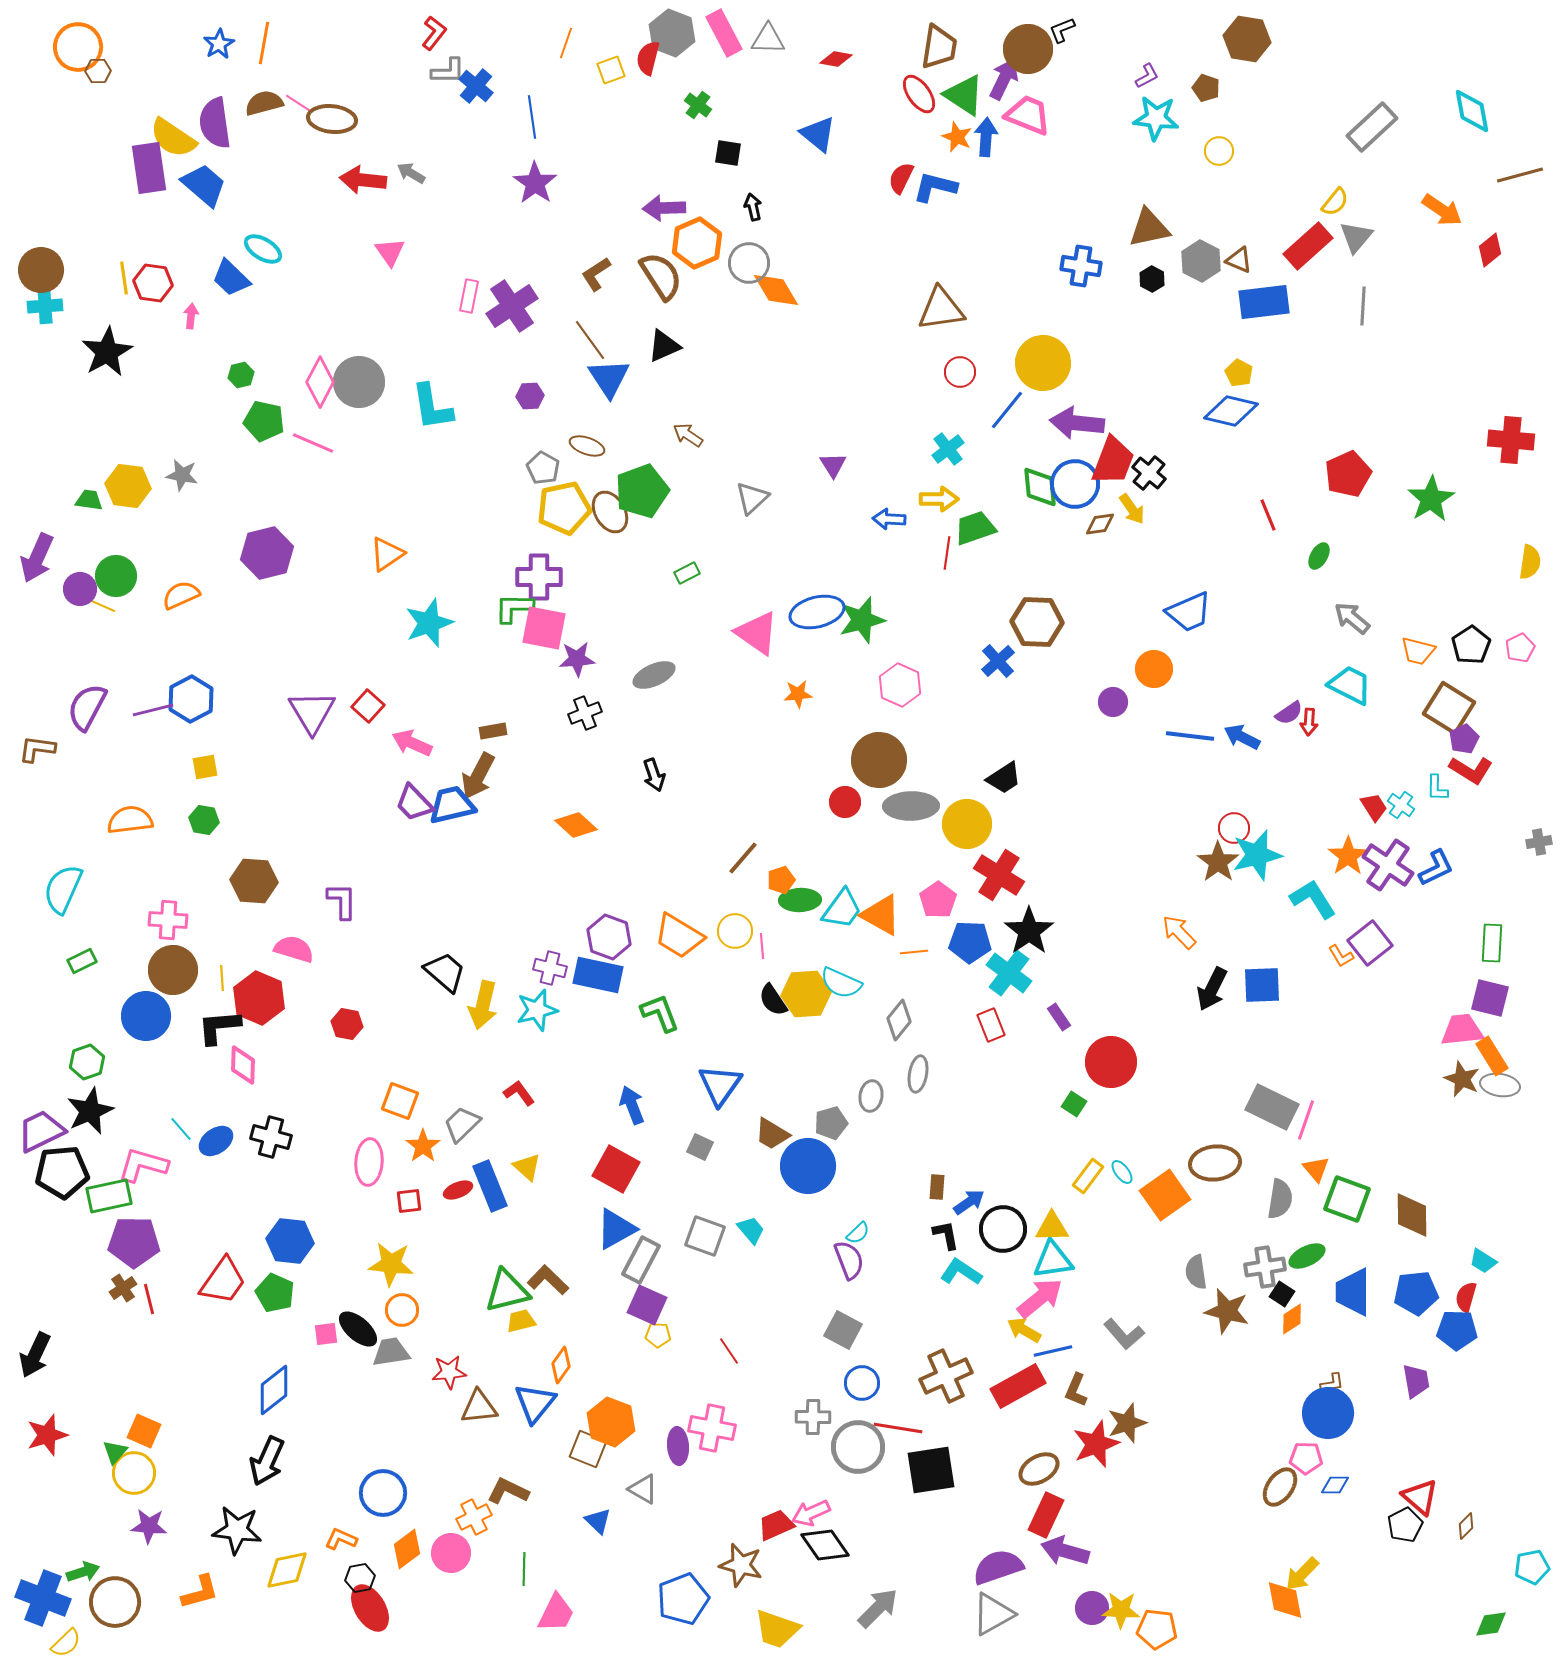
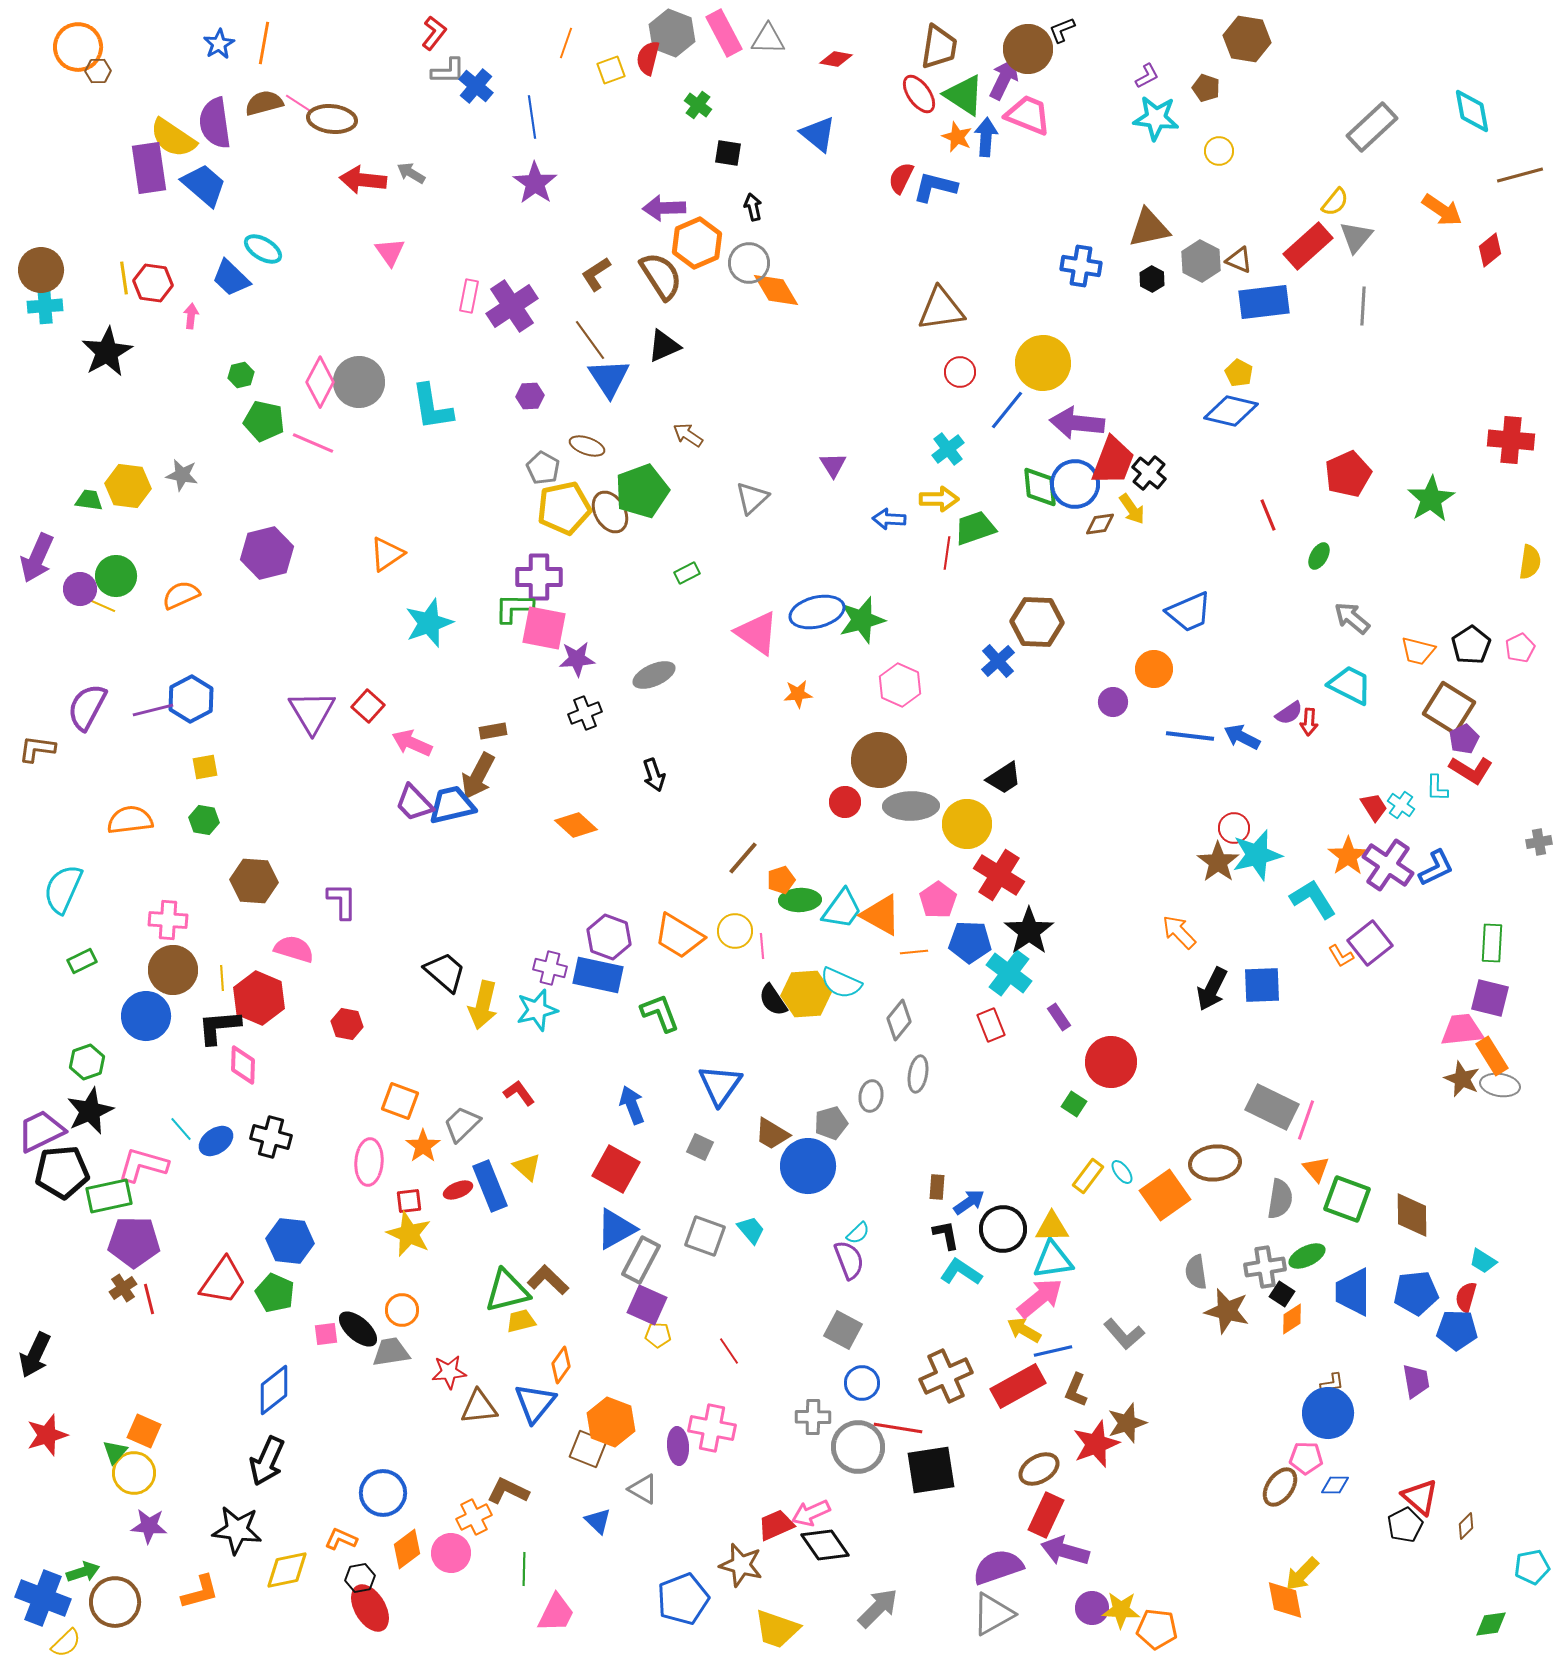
yellow star at (391, 1264): moved 18 px right, 30 px up; rotated 18 degrees clockwise
